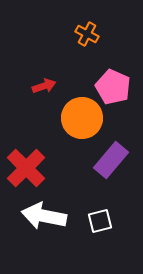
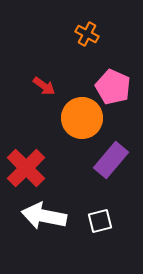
red arrow: rotated 55 degrees clockwise
